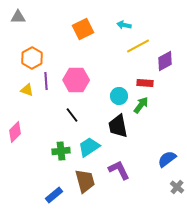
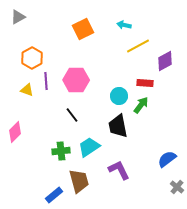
gray triangle: rotated 28 degrees counterclockwise
brown trapezoid: moved 6 px left
